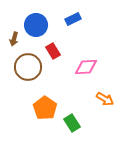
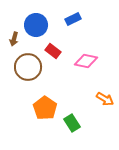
red rectangle: rotated 21 degrees counterclockwise
pink diamond: moved 6 px up; rotated 15 degrees clockwise
